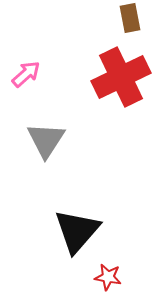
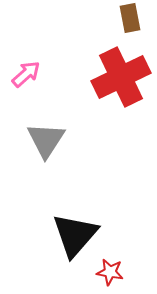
black triangle: moved 2 px left, 4 px down
red star: moved 2 px right, 5 px up
